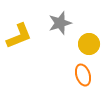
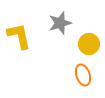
yellow L-shape: rotated 80 degrees counterclockwise
